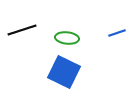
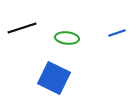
black line: moved 2 px up
blue square: moved 10 px left, 6 px down
